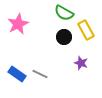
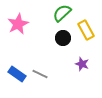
green semicircle: moved 2 px left; rotated 108 degrees clockwise
black circle: moved 1 px left, 1 px down
purple star: moved 1 px right, 1 px down
